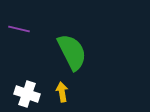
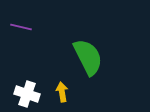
purple line: moved 2 px right, 2 px up
green semicircle: moved 16 px right, 5 px down
